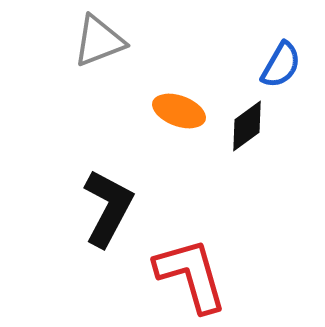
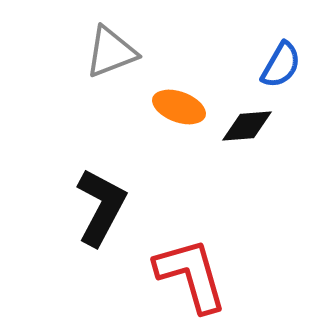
gray triangle: moved 12 px right, 11 px down
orange ellipse: moved 4 px up
black diamond: rotated 32 degrees clockwise
black L-shape: moved 7 px left, 1 px up
